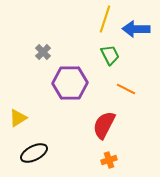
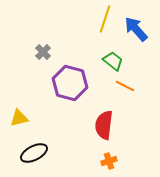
blue arrow: rotated 48 degrees clockwise
green trapezoid: moved 3 px right, 6 px down; rotated 25 degrees counterclockwise
purple hexagon: rotated 16 degrees clockwise
orange line: moved 1 px left, 3 px up
yellow triangle: moved 1 px right; rotated 18 degrees clockwise
red semicircle: rotated 20 degrees counterclockwise
orange cross: moved 1 px down
